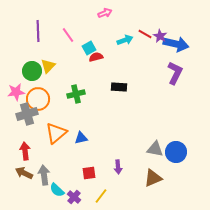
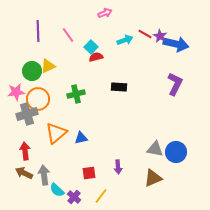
cyan square: moved 2 px right, 1 px up; rotated 16 degrees counterclockwise
yellow triangle: rotated 21 degrees clockwise
purple L-shape: moved 11 px down
